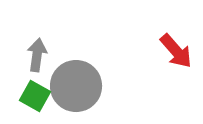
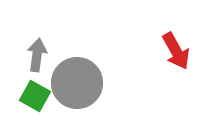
red arrow: rotated 12 degrees clockwise
gray circle: moved 1 px right, 3 px up
